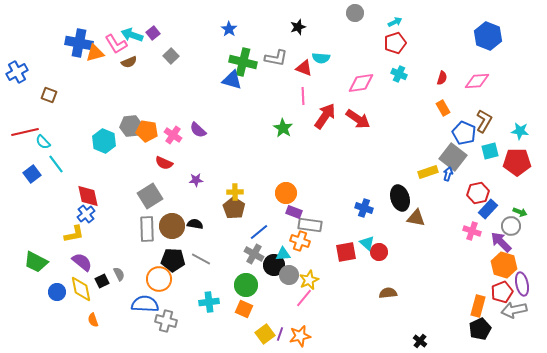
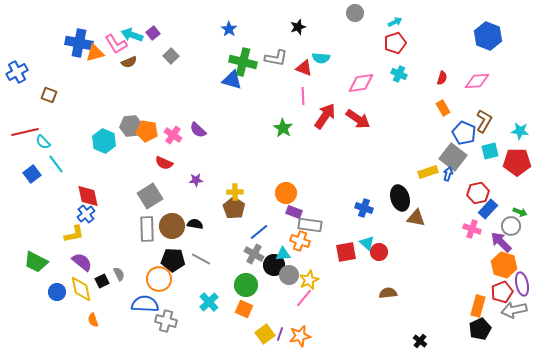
pink cross at (472, 231): moved 2 px up
cyan cross at (209, 302): rotated 36 degrees counterclockwise
